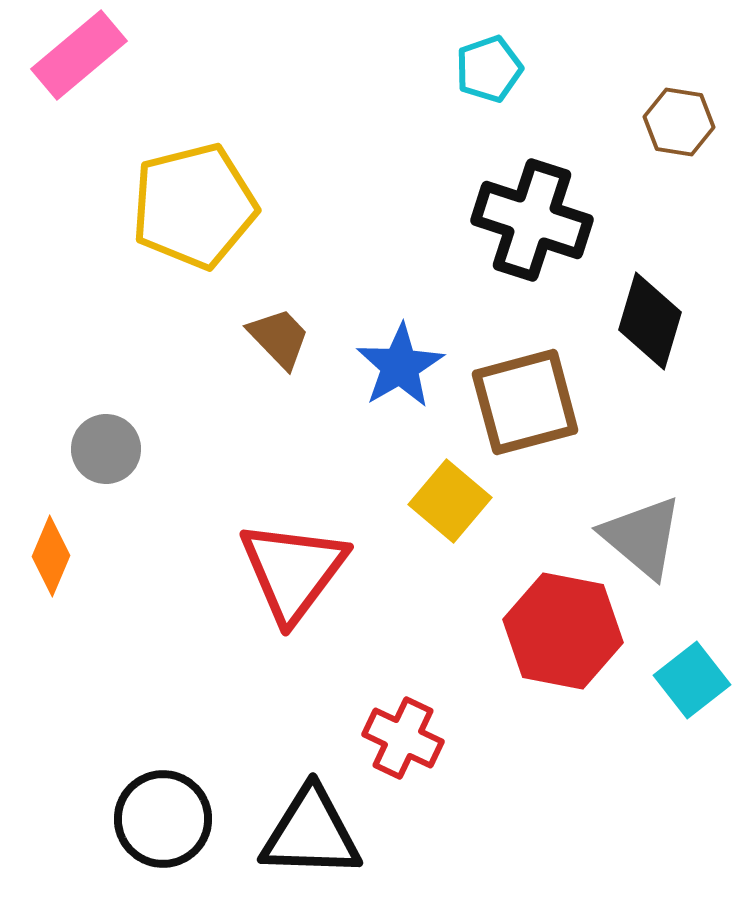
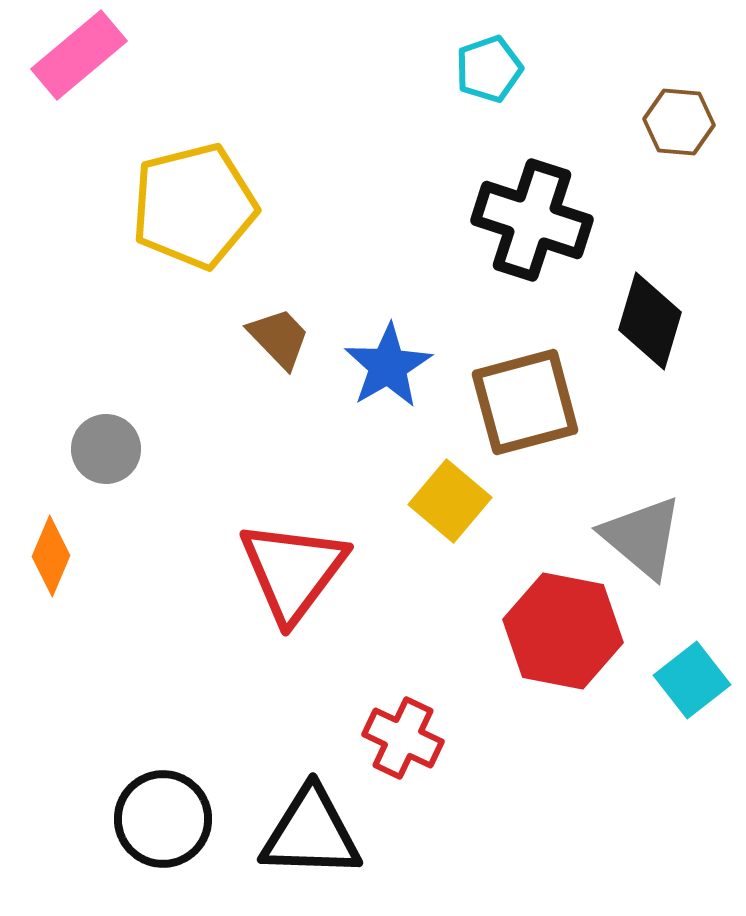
brown hexagon: rotated 4 degrees counterclockwise
blue star: moved 12 px left
